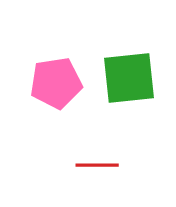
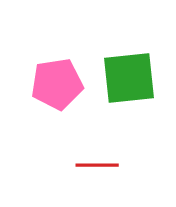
pink pentagon: moved 1 px right, 1 px down
